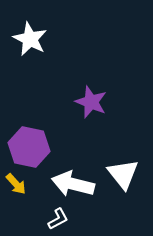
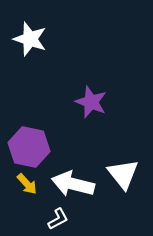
white star: rotated 8 degrees counterclockwise
yellow arrow: moved 11 px right
